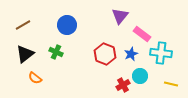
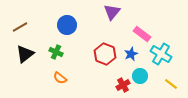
purple triangle: moved 8 px left, 4 px up
brown line: moved 3 px left, 2 px down
cyan cross: moved 1 px down; rotated 25 degrees clockwise
orange semicircle: moved 25 px right
yellow line: rotated 24 degrees clockwise
